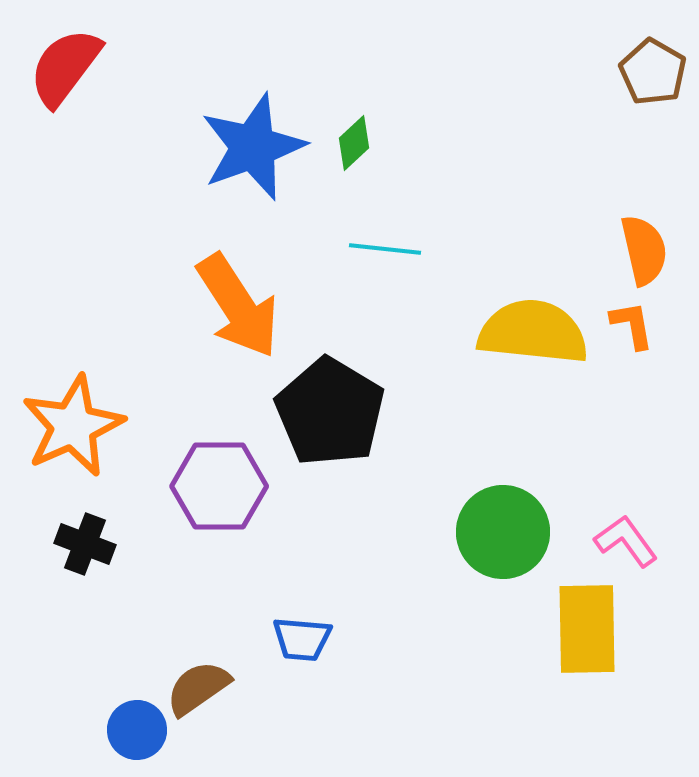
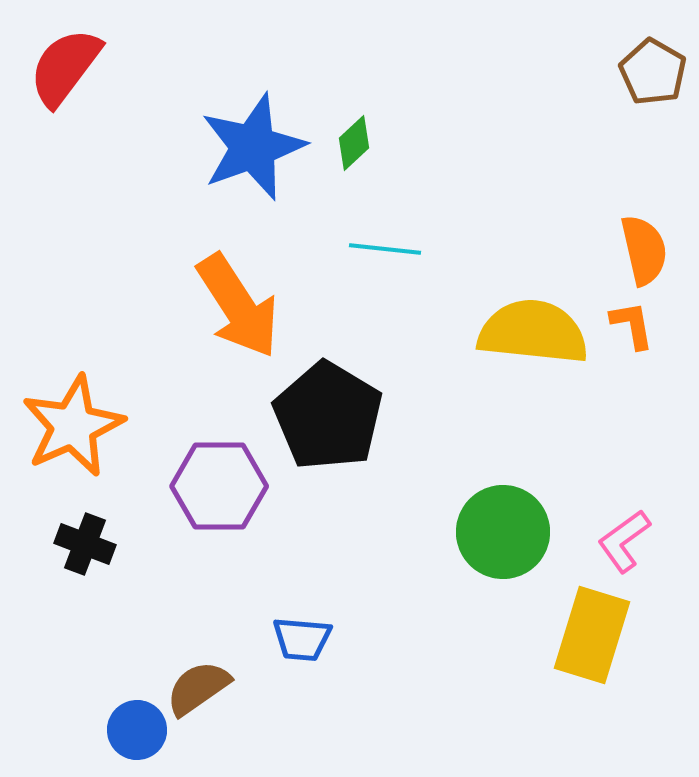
black pentagon: moved 2 px left, 4 px down
pink L-shape: moved 2 px left; rotated 90 degrees counterclockwise
yellow rectangle: moved 5 px right, 6 px down; rotated 18 degrees clockwise
